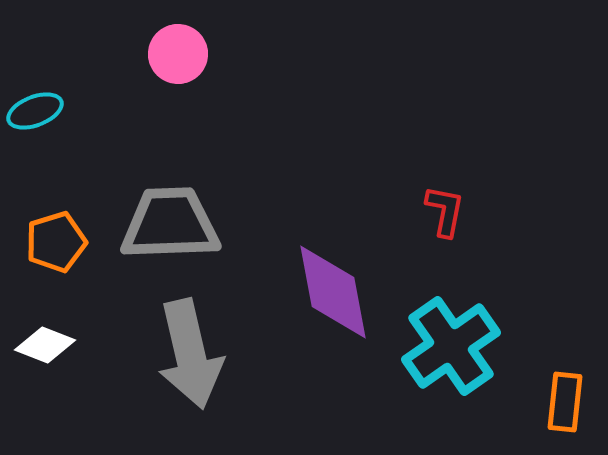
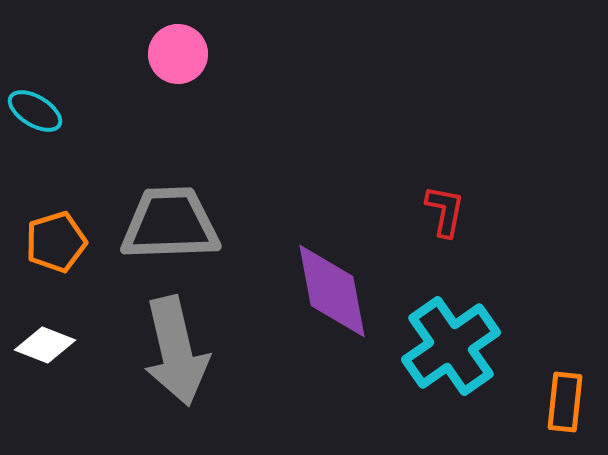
cyan ellipse: rotated 52 degrees clockwise
purple diamond: moved 1 px left, 1 px up
gray arrow: moved 14 px left, 3 px up
